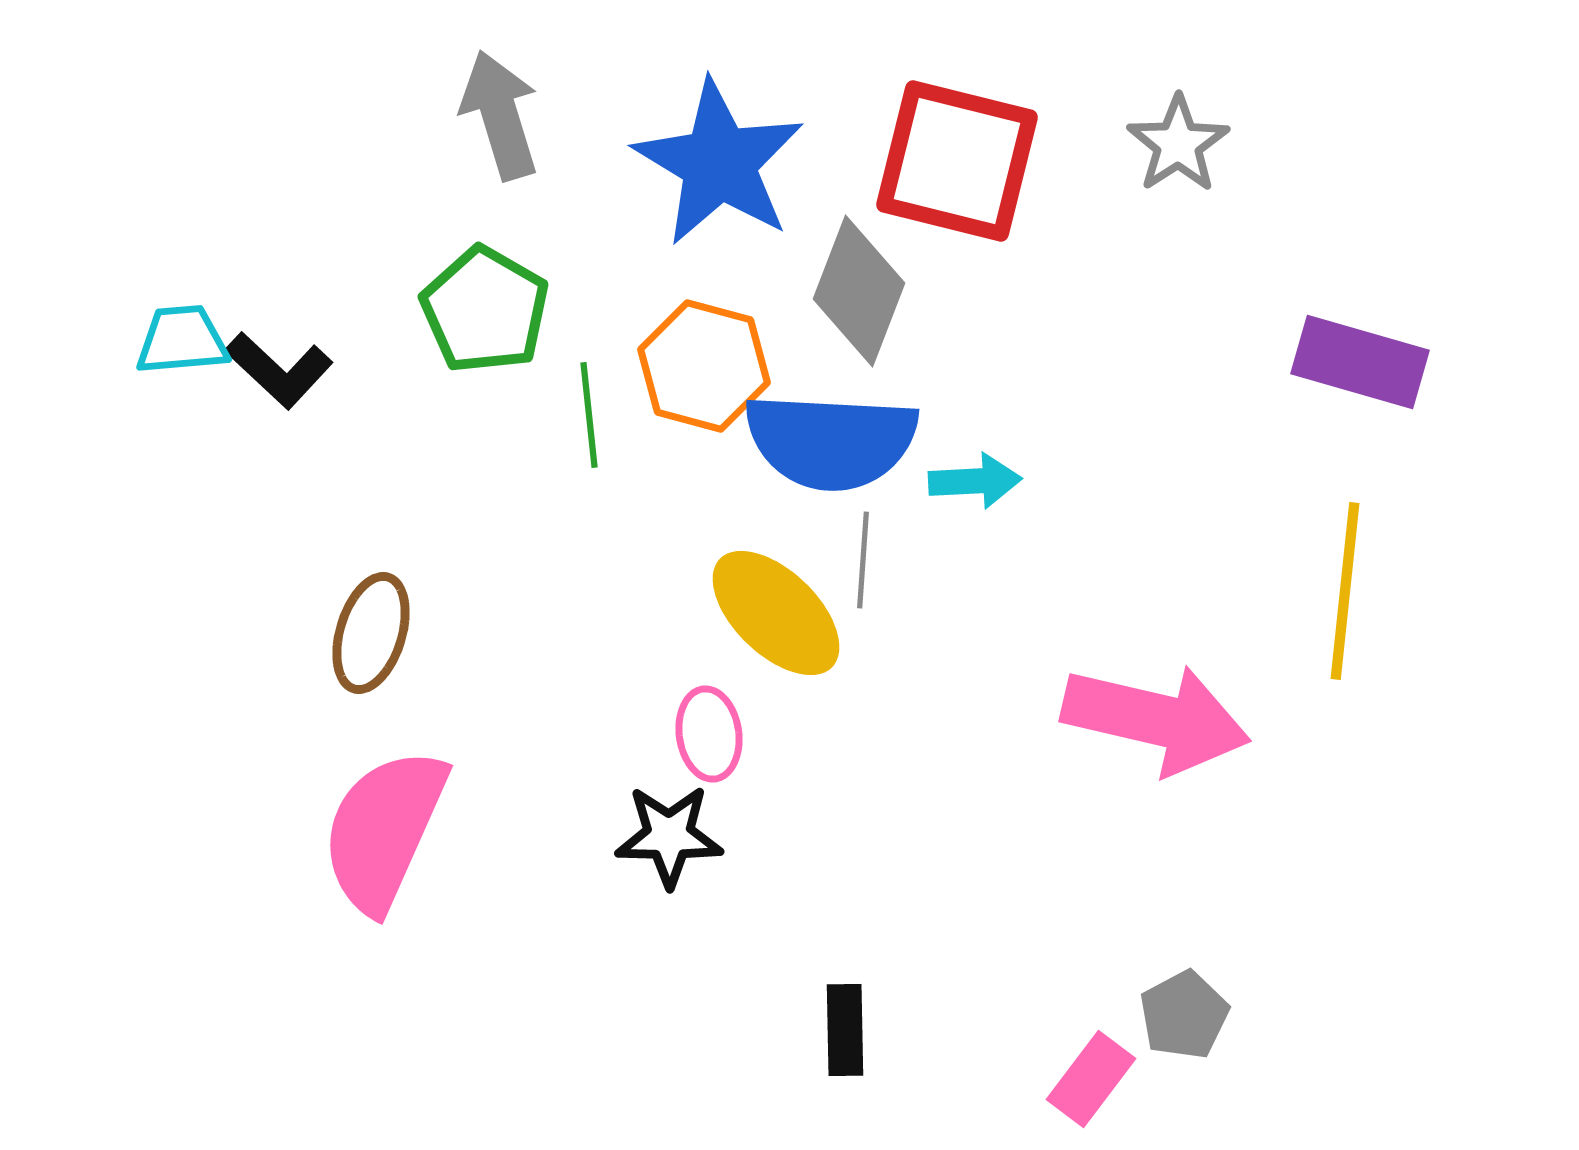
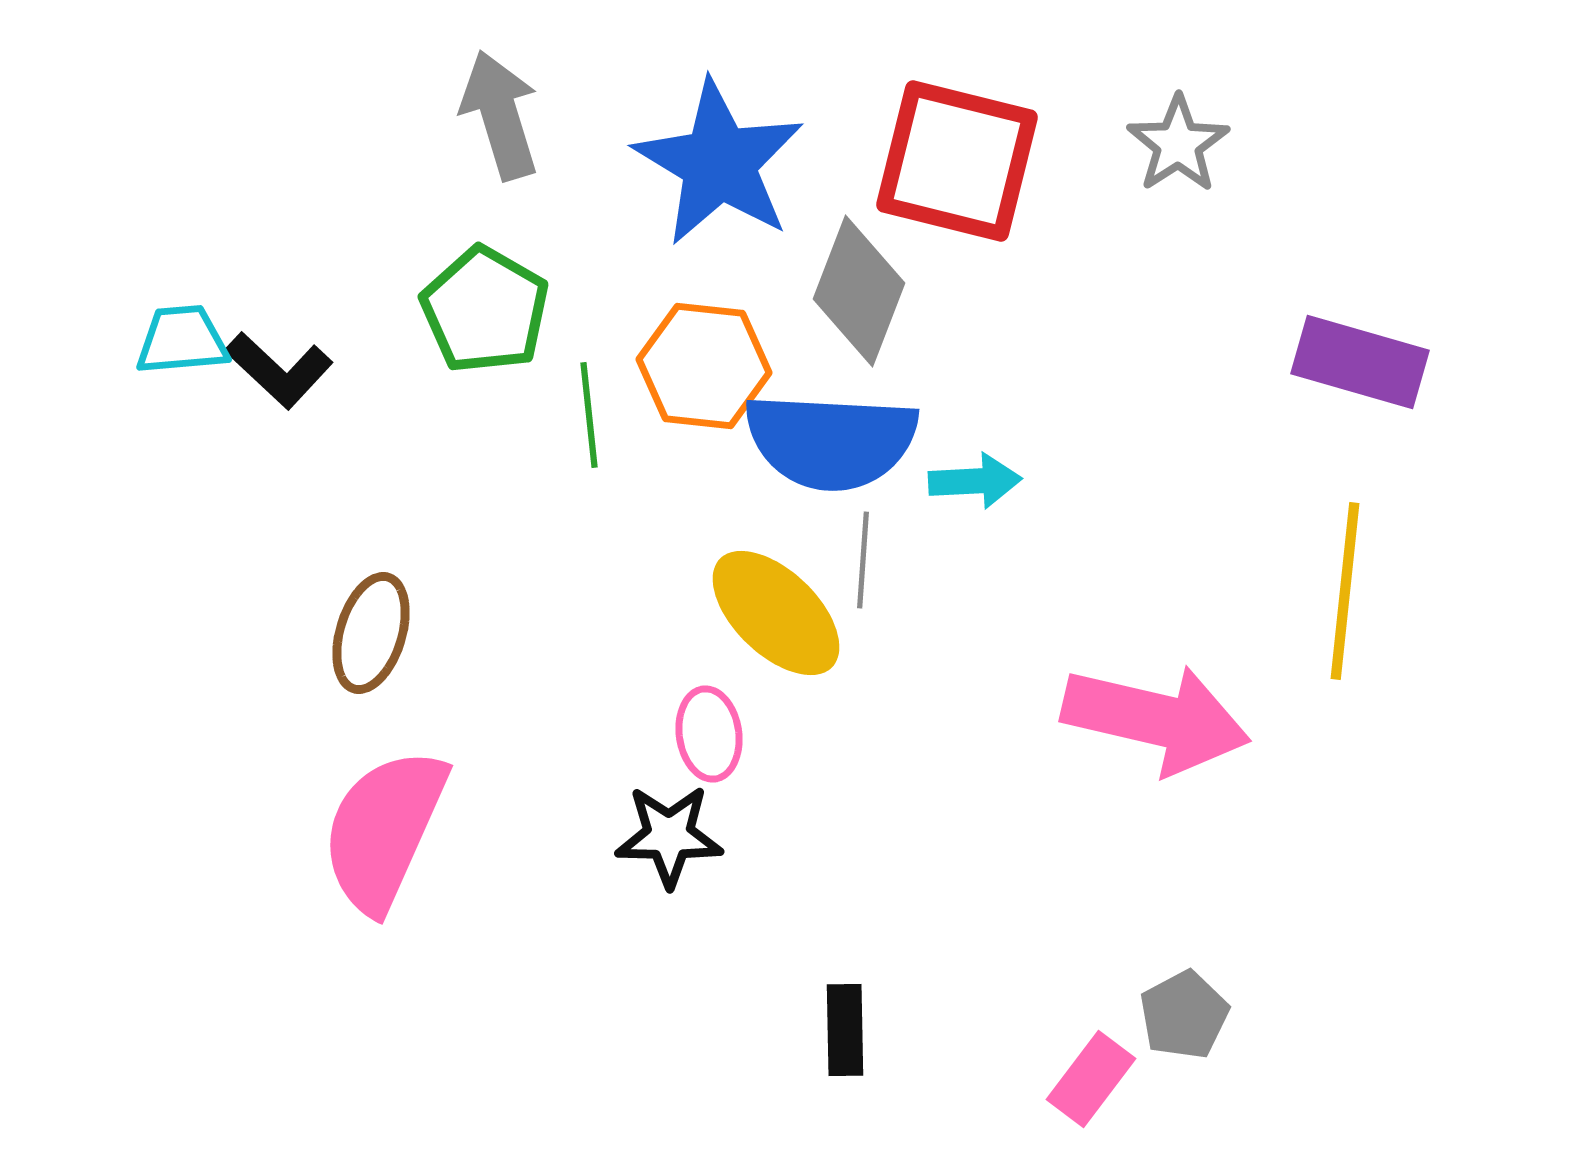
orange hexagon: rotated 9 degrees counterclockwise
